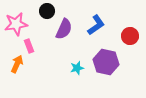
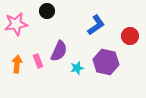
purple semicircle: moved 5 px left, 22 px down
pink rectangle: moved 9 px right, 15 px down
orange arrow: rotated 18 degrees counterclockwise
